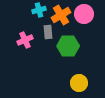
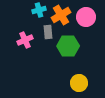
pink circle: moved 2 px right, 3 px down
